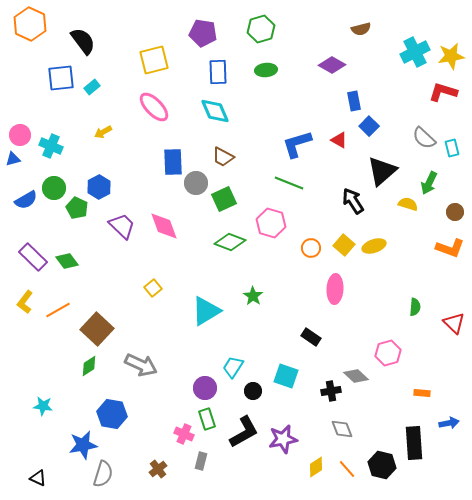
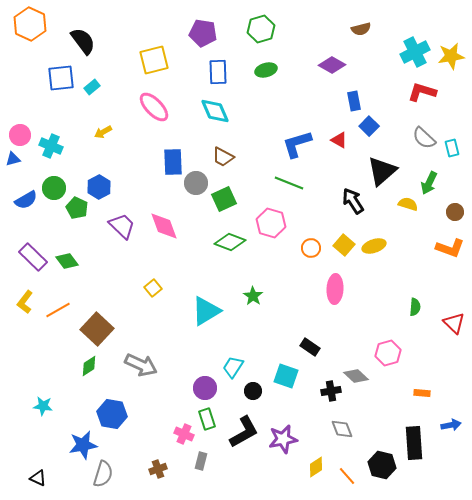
green ellipse at (266, 70): rotated 10 degrees counterclockwise
red L-shape at (443, 92): moved 21 px left
black rectangle at (311, 337): moved 1 px left, 10 px down
blue arrow at (449, 423): moved 2 px right, 2 px down
brown cross at (158, 469): rotated 18 degrees clockwise
orange line at (347, 469): moved 7 px down
